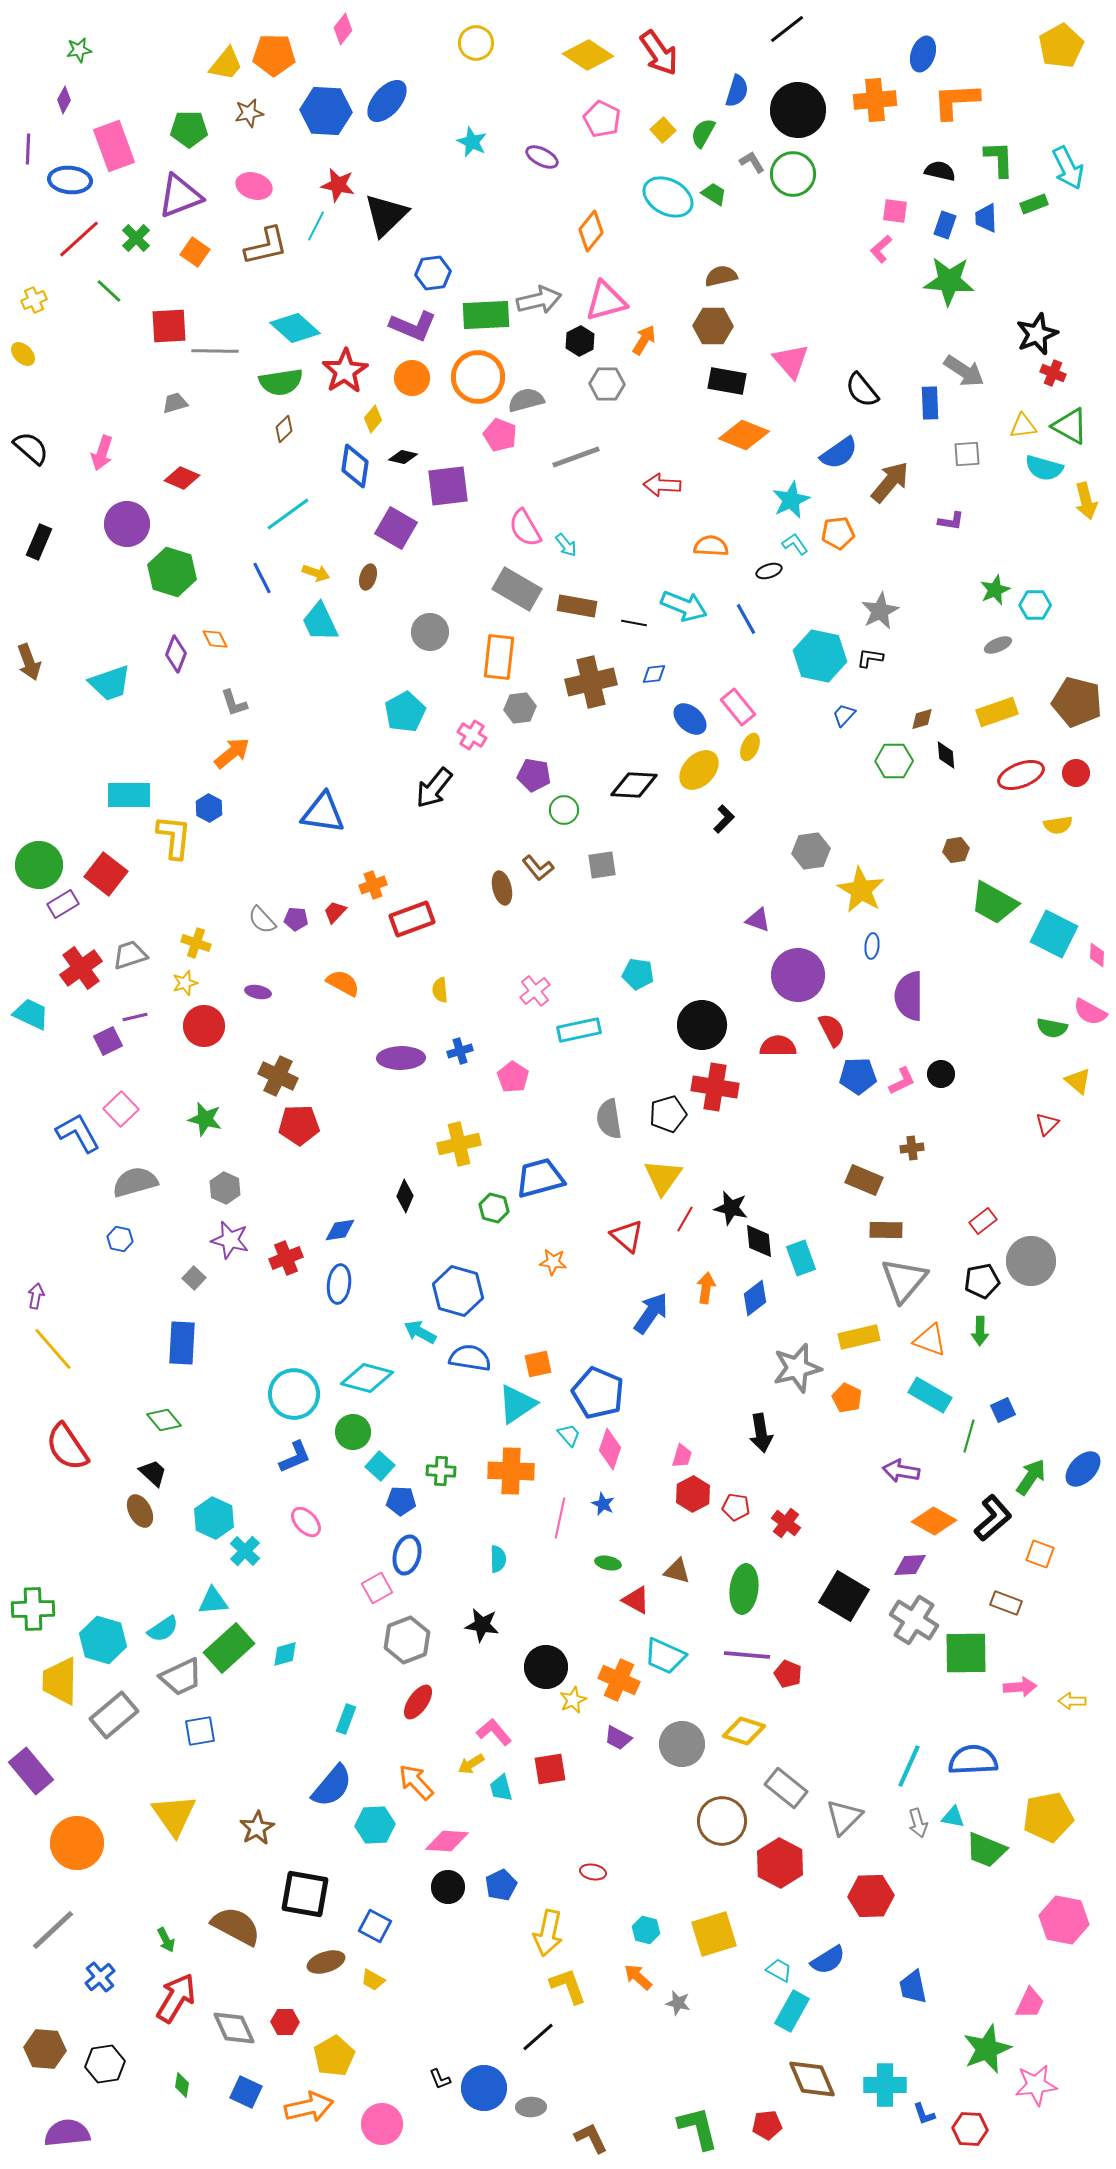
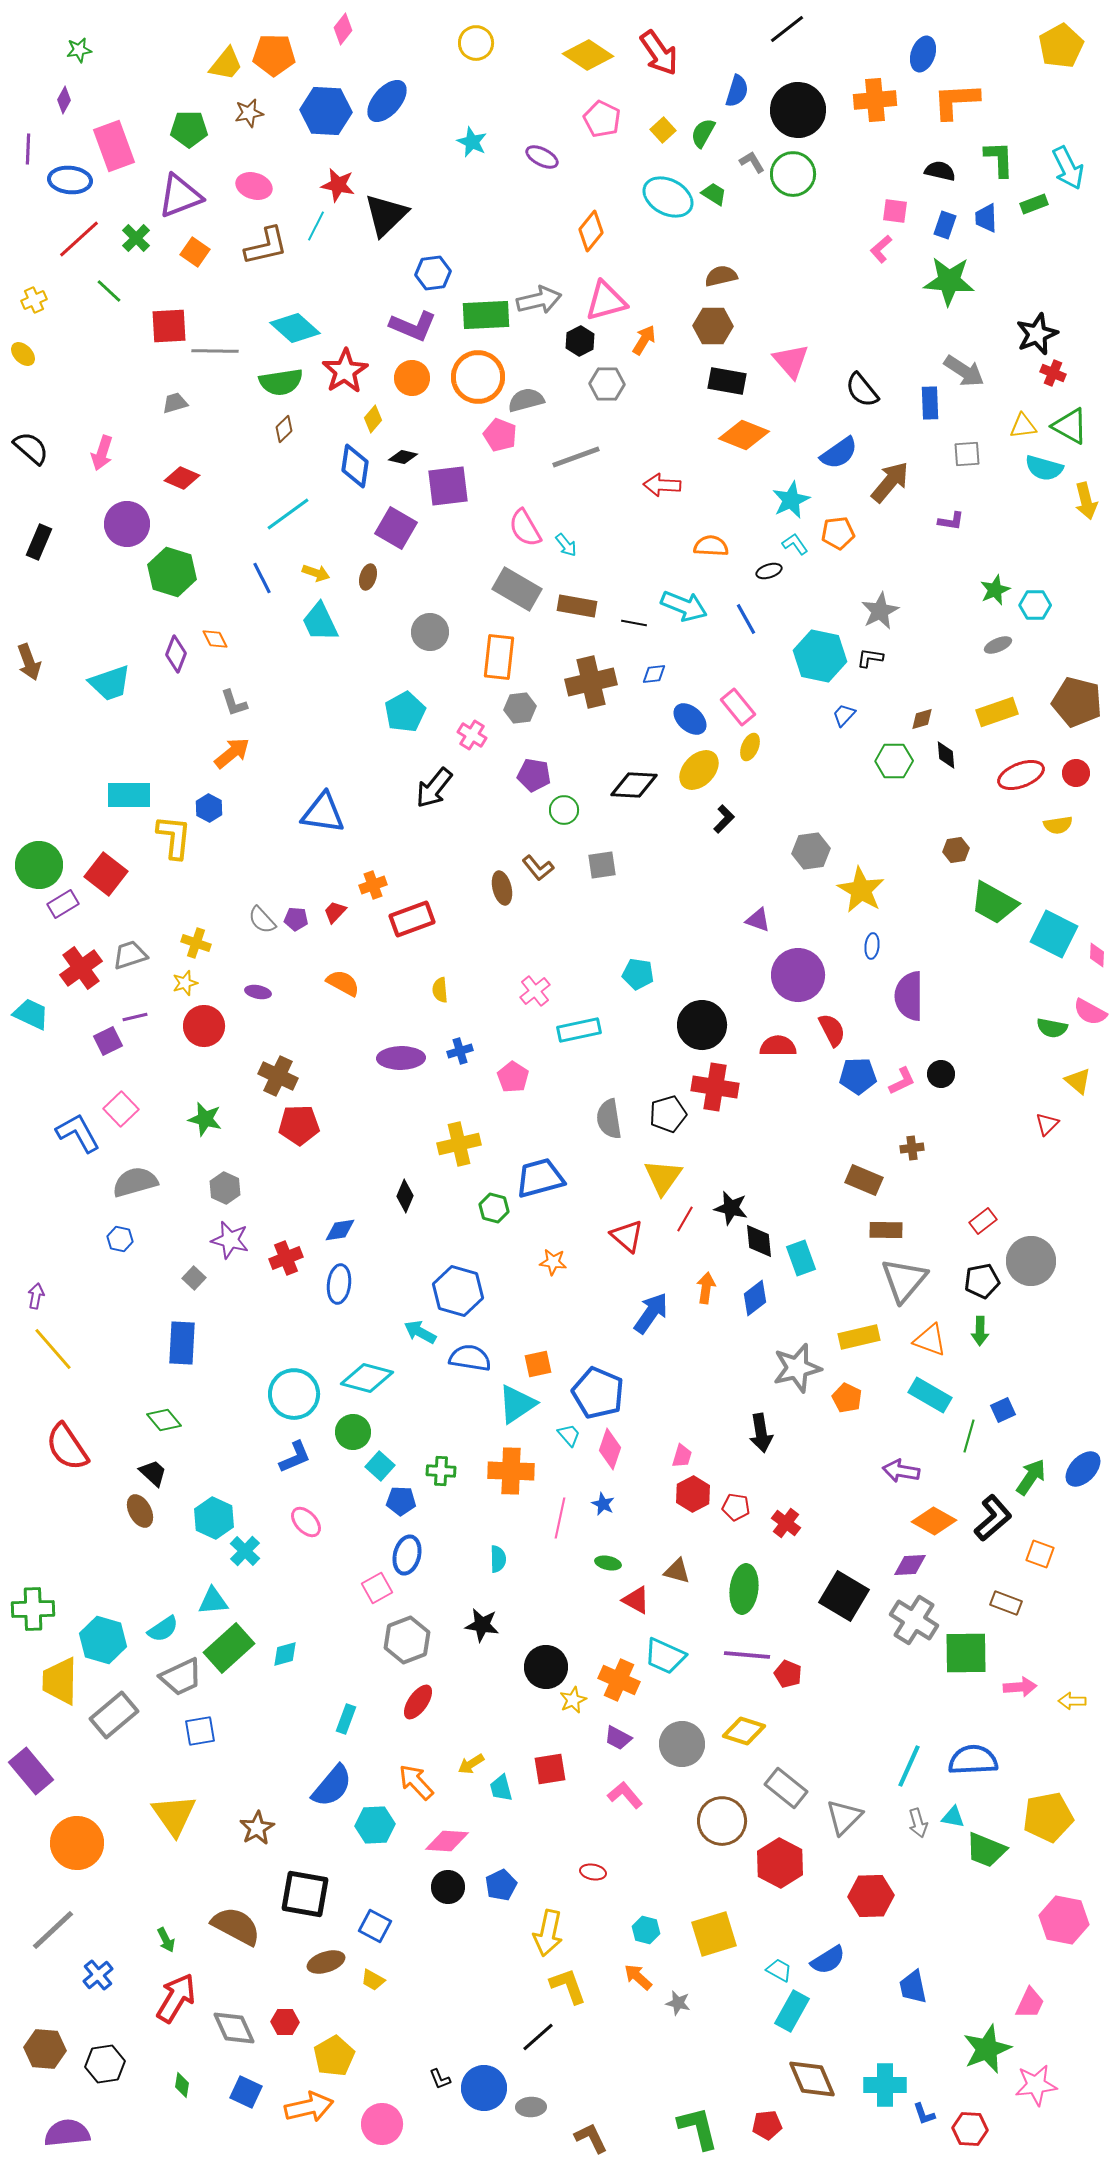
pink L-shape at (494, 1732): moved 131 px right, 63 px down
blue cross at (100, 1977): moved 2 px left, 2 px up
